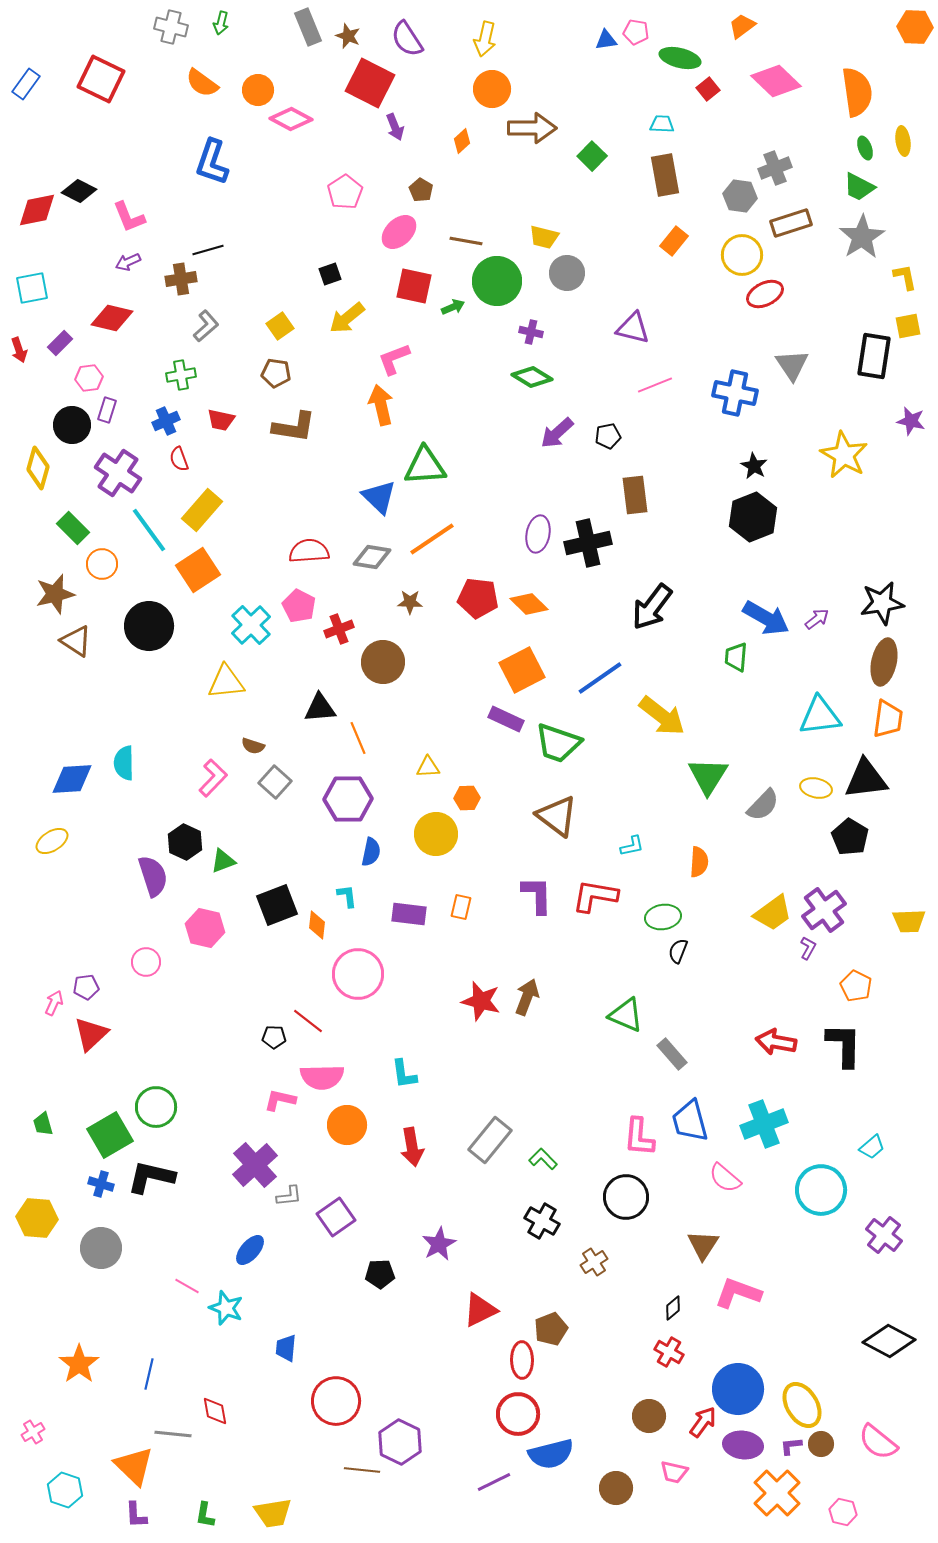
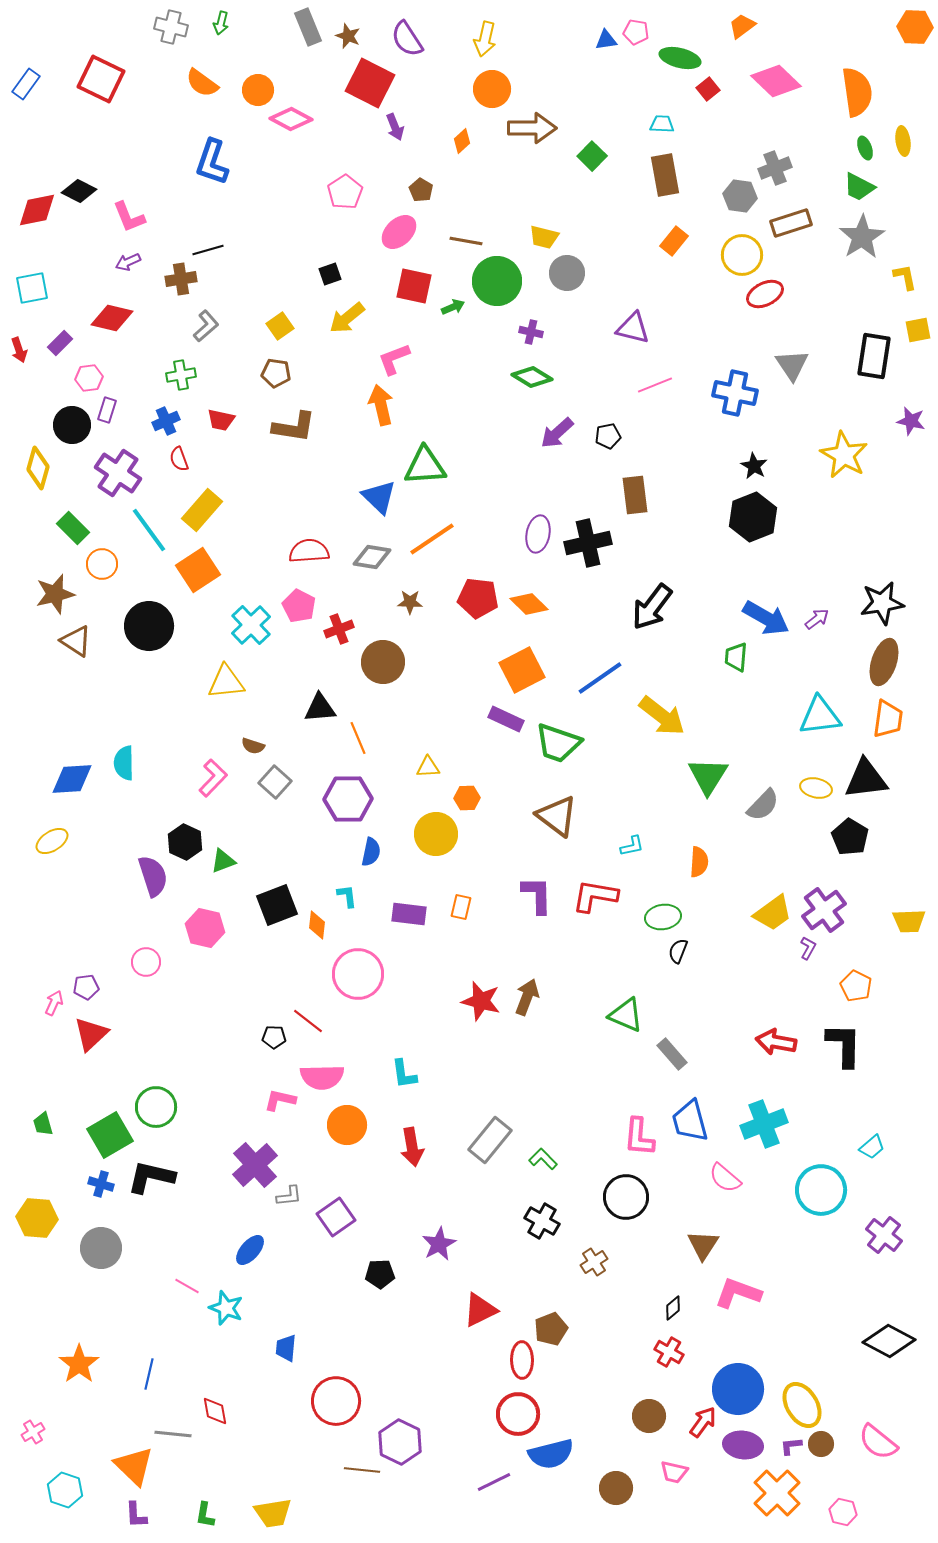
yellow square at (908, 326): moved 10 px right, 4 px down
brown ellipse at (884, 662): rotated 6 degrees clockwise
